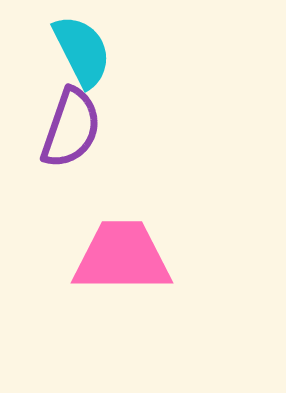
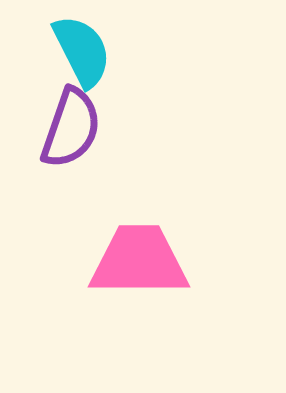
pink trapezoid: moved 17 px right, 4 px down
